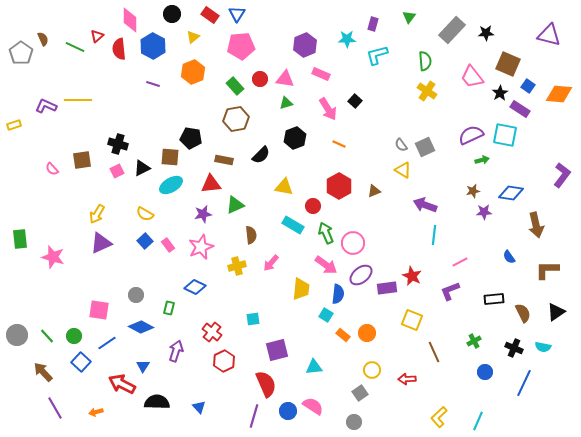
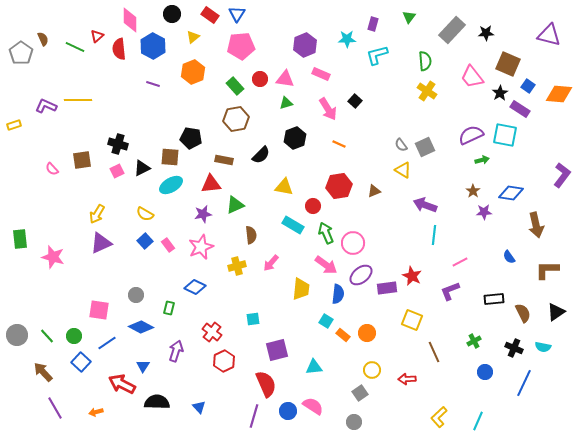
red hexagon at (339, 186): rotated 20 degrees clockwise
brown star at (473, 191): rotated 24 degrees counterclockwise
cyan square at (326, 315): moved 6 px down
